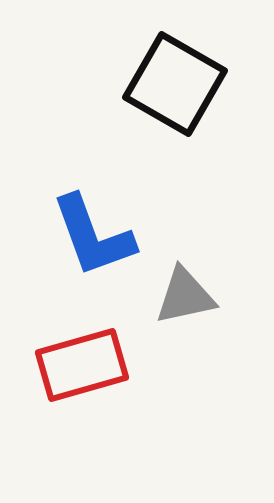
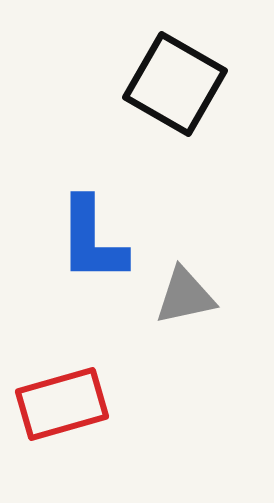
blue L-shape: moved 1 px left, 4 px down; rotated 20 degrees clockwise
red rectangle: moved 20 px left, 39 px down
